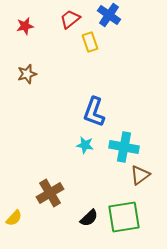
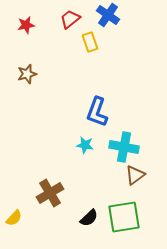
blue cross: moved 1 px left
red star: moved 1 px right, 1 px up
blue L-shape: moved 3 px right
brown triangle: moved 5 px left
